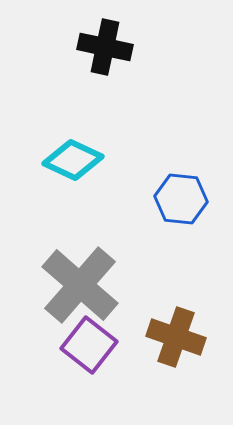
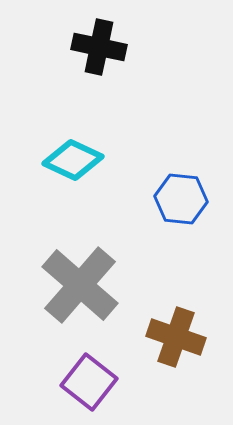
black cross: moved 6 px left
purple square: moved 37 px down
